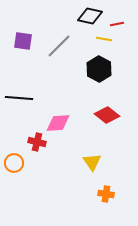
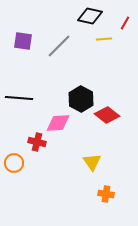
red line: moved 8 px right, 1 px up; rotated 48 degrees counterclockwise
yellow line: rotated 14 degrees counterclockwise
black hexagon: moved 18 px left, 30 px down
